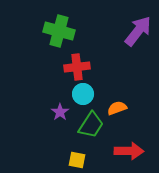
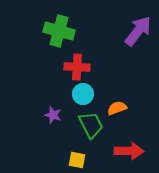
red cross: rotated 10 degrees clockwise
purple star: moved 7 px left, 3 px down; rotated 18 degrees counterclockwise
green trapezoid: rotated 60 degrees counterclockwise
